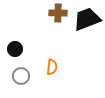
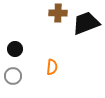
black trapezoid: moved 1 px left, 4 px down
gray circle: moved 8 px left
